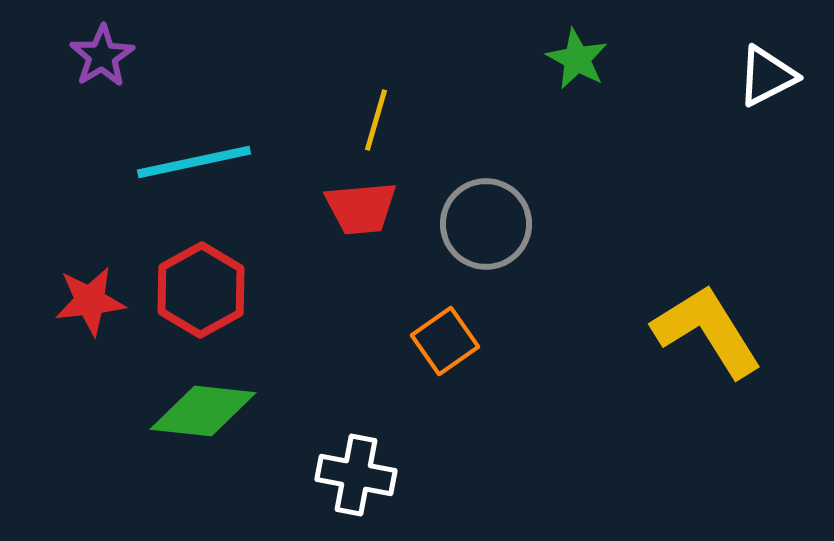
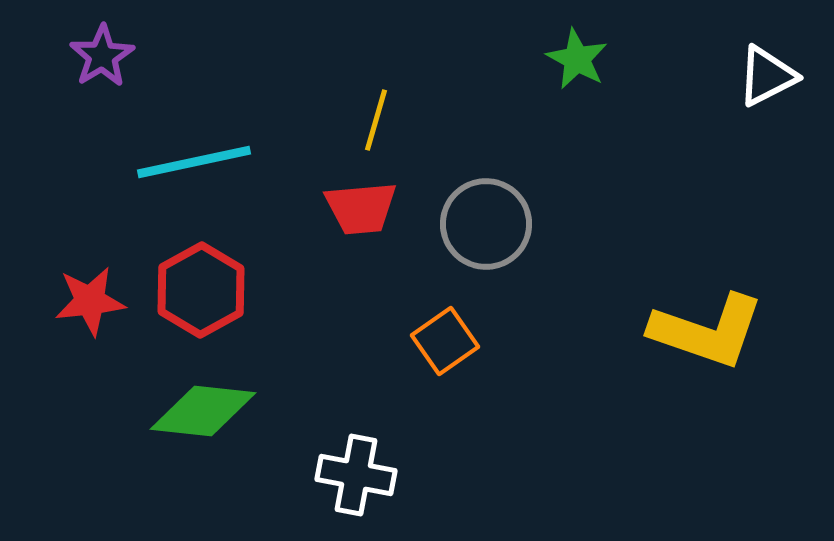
yellow L-shape: rotated 141 degrees clockwise
